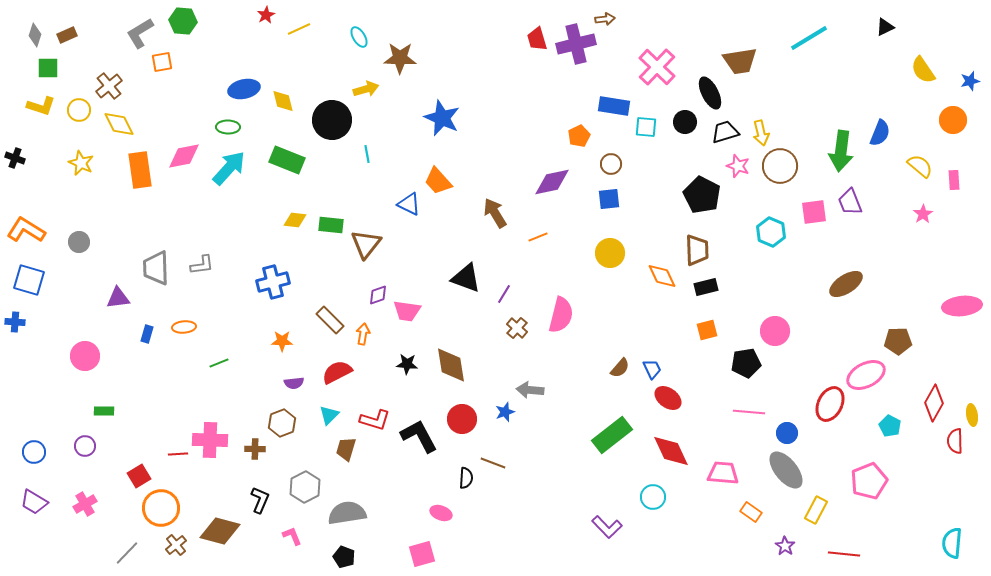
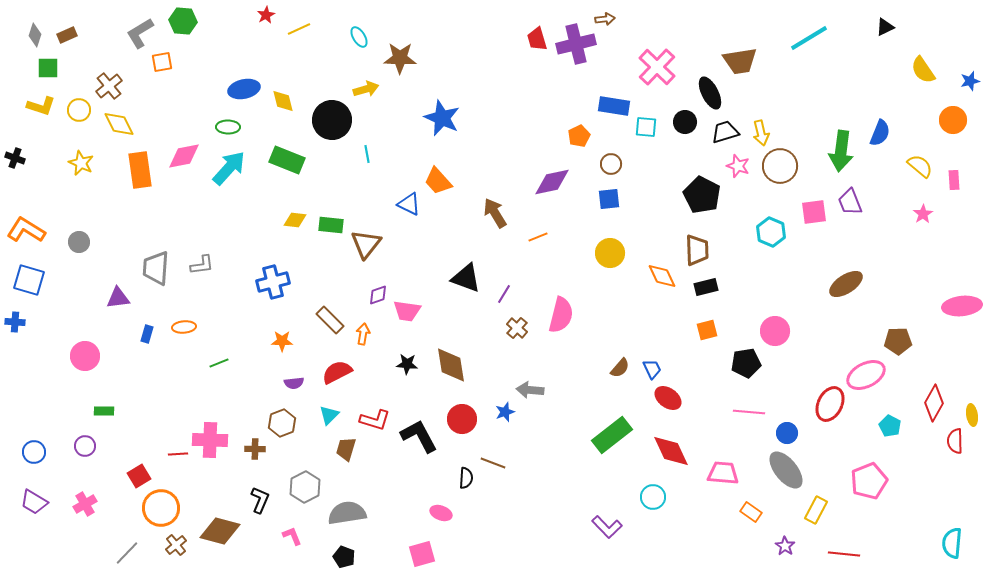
gray trapezoid at (156, 268): rotated 6 degrees clockwise
